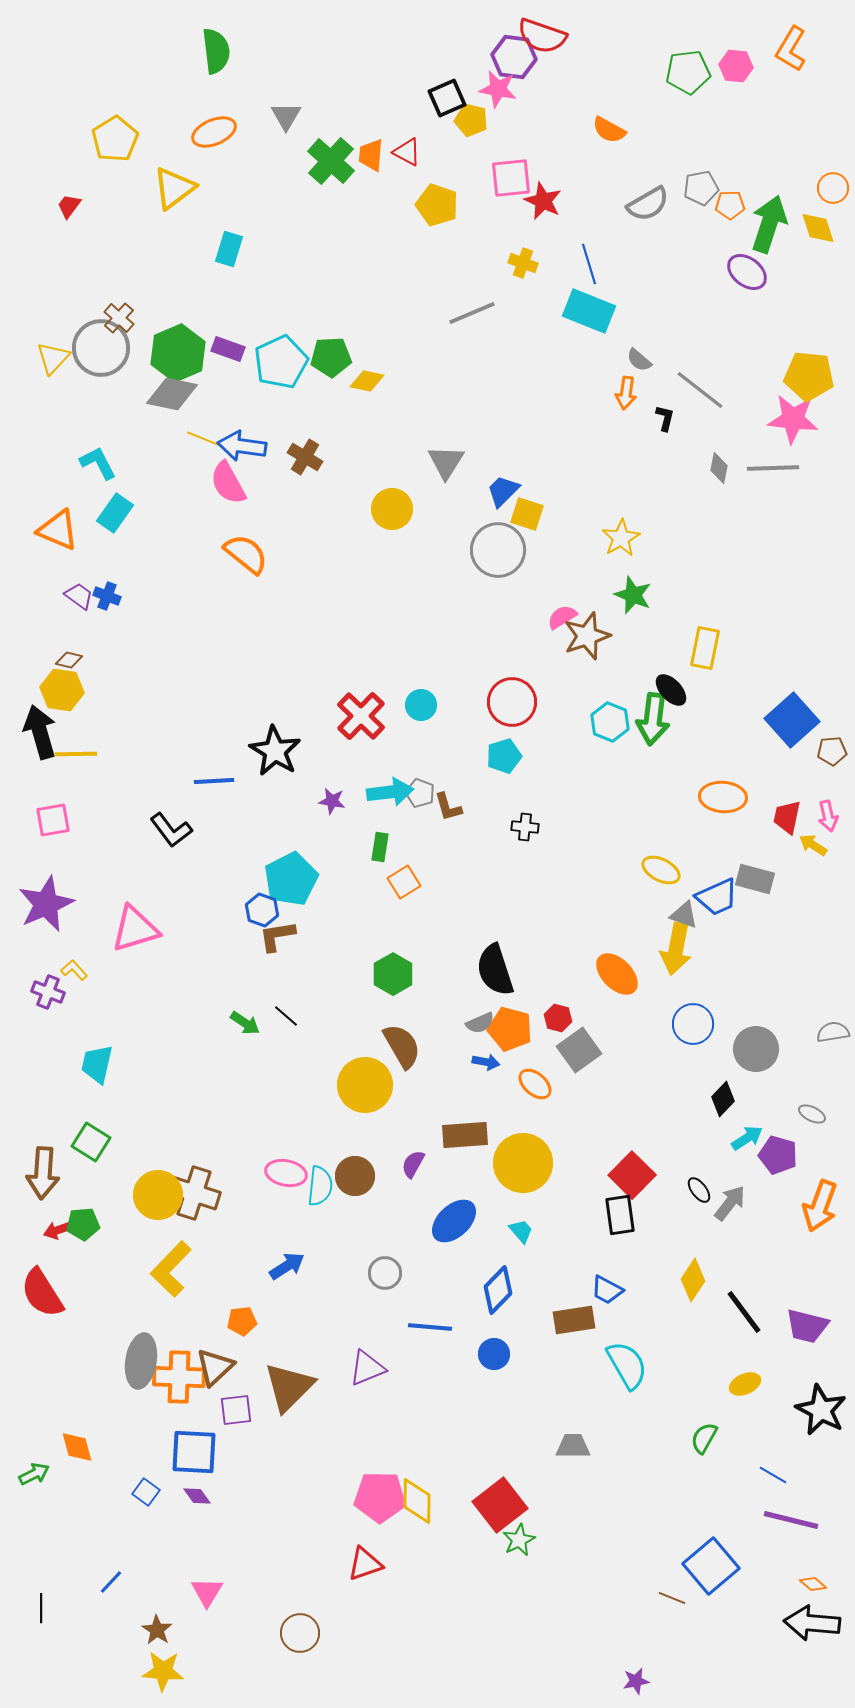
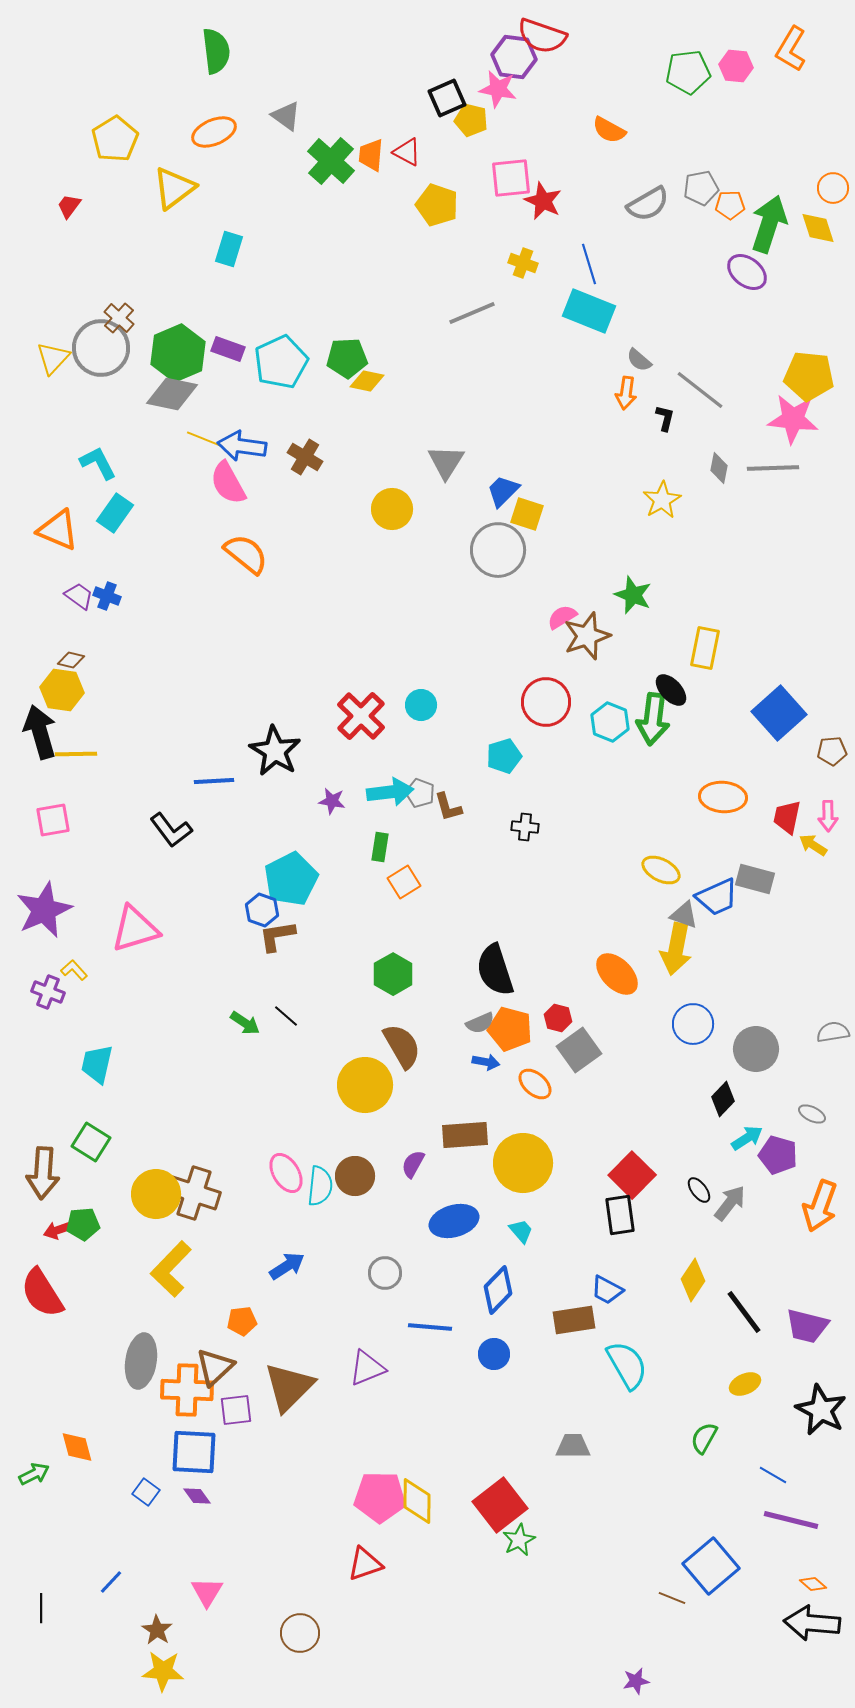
gray triangle at (286, 116): rotated 24 degrees counterclockwise
green pentagon at (331, 357): moved 16 px right, 1 px down
yellow star at (621, 538): moved 41 px right, 38 px up
brown diamond at (69, 660): moved 2 px right
red circle at (512, 702): moved 34 px right
blue square at (792, 720): moved 13 px left, 7 px up
pink arrow at (828, 816): rotated 12 degrees clockwise
purple star at (46, 904): moved 2 px left, 6 px down
pink ellipse at (286, 1173): rotated 48 degrees clockwise
yellow circle at (158, 1195): moved 2 px left, 1 px up
blue ellipse at (454, 1221): rotated 27 degrees clockwise
orange cross at (179, 1377): moved 8 px right, 13 px down
